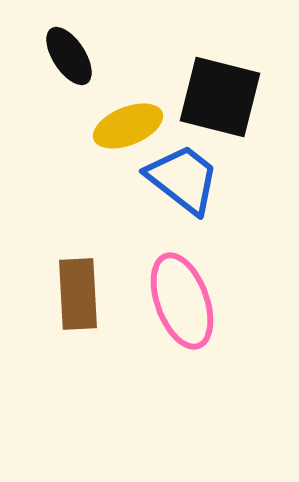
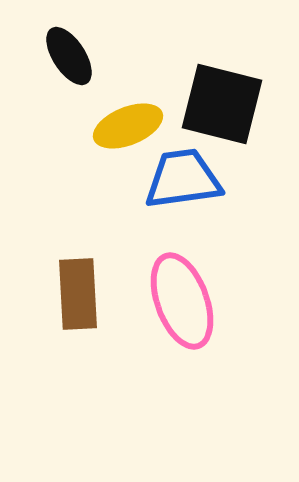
black square: moved 2 px right, 7 px down
blue trapezoid: rotated 46 degrees counterclockwise
